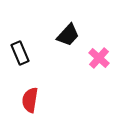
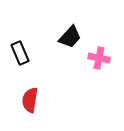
black trapezoid: moved 2 px right, 2 px down
pink cross: rotated 30 degrees counterclockwise
